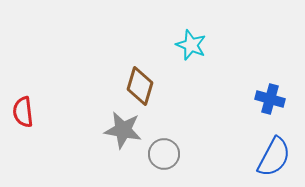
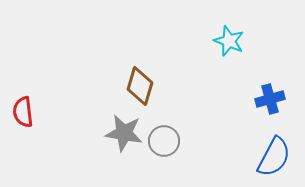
cyan star: moved 38 px right, 4 px up
blue cross: rotated 32 degrees counterclockwise
gray star: moved 1 px right, 3 px down
gray circle: moved 13 px up
